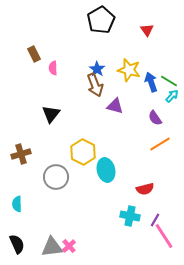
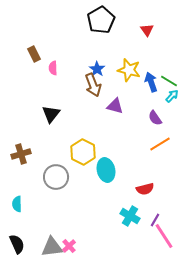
brown arrow: moved 2 px left
cyan cross: rotated 18 degrees clockwise
